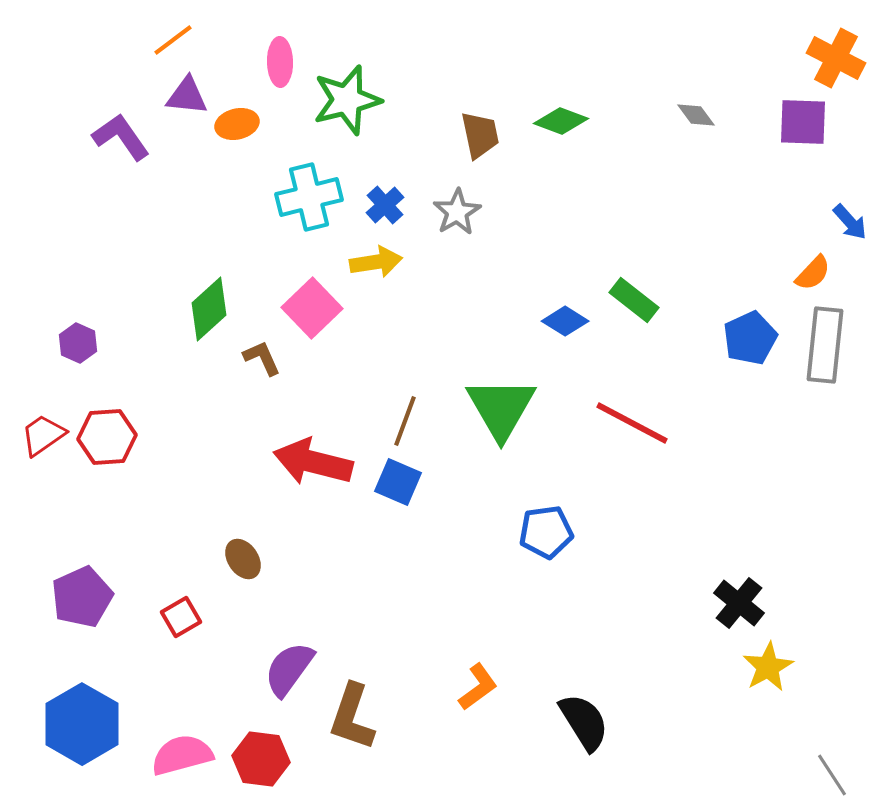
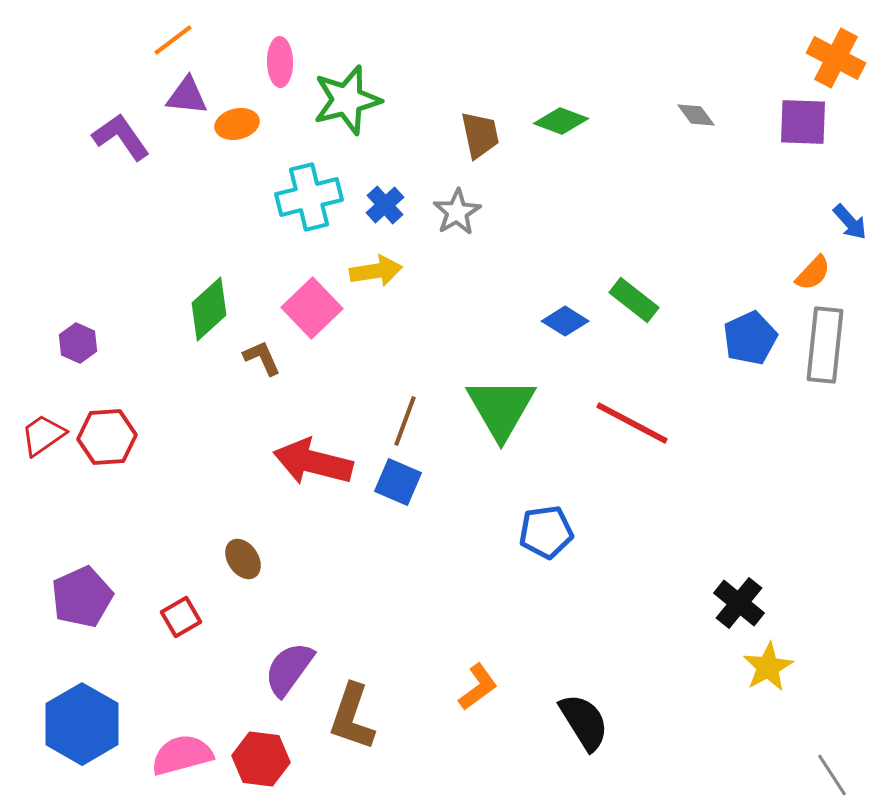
yellow arrow at (376, 262): moved 9 px down
